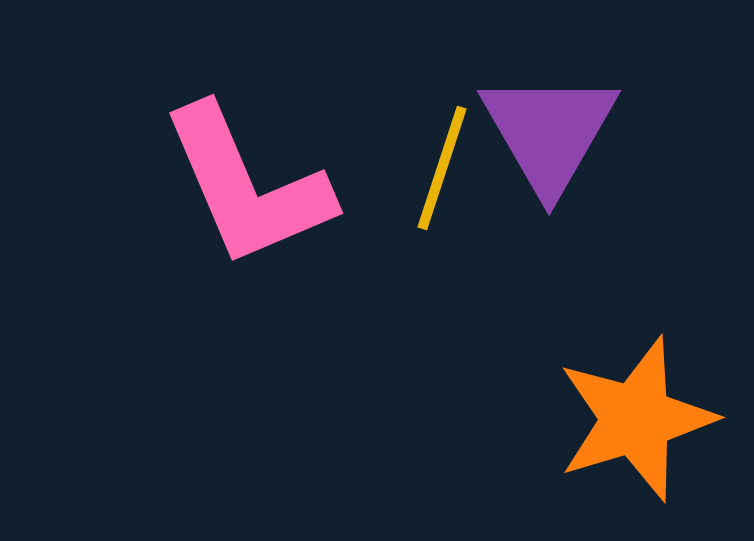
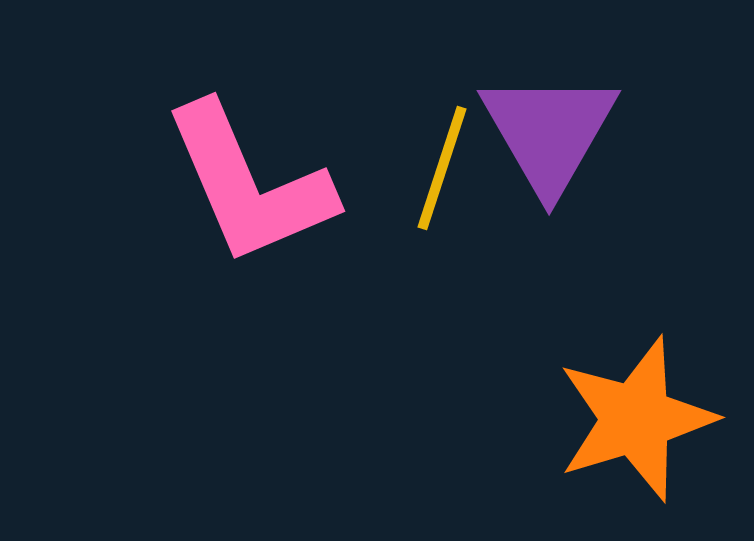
pink L-shape: moved 2 px right, 2 px up
